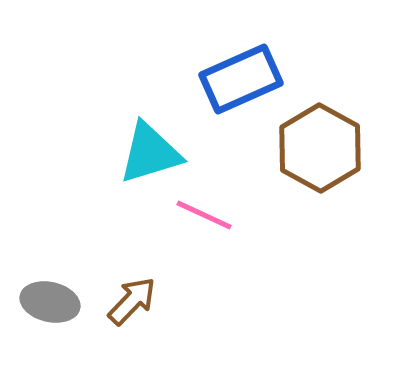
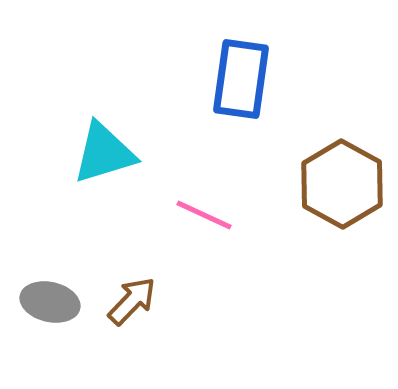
blue rectangle: rotated 58 degrees counterclockwise
brown hexagon: moved 22 px right, 36 px down
cyan triangle: moved 46 px left
